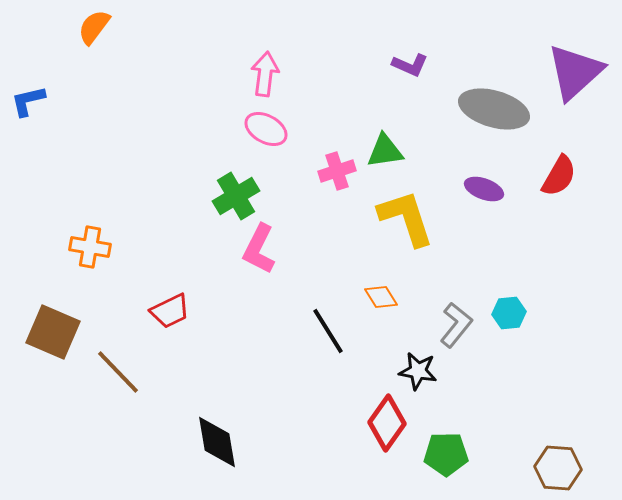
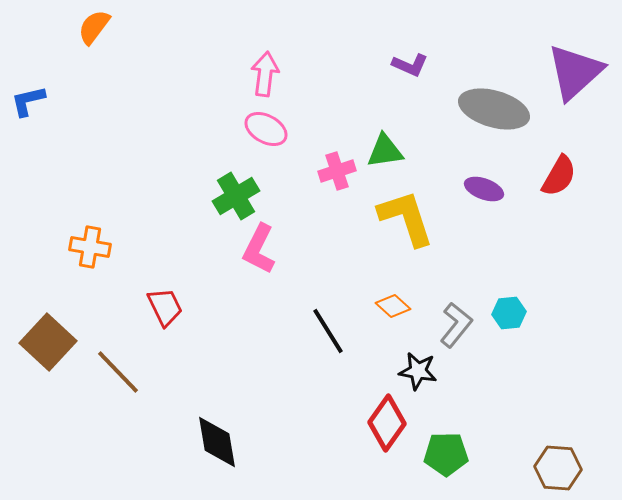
orange diamond: moved 12 px right, 9 px down; rotated 16 degrees counterclockwise
red trapezoid: moved 5 px left, 4 px up; rotated 90 degrees counterclockwise
brown square: moved 5 px left, 10 px down; rotated 20 degrees clockwise
